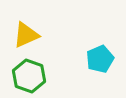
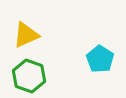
cyan pentagon: rotated 16 degrees counterclockwise
